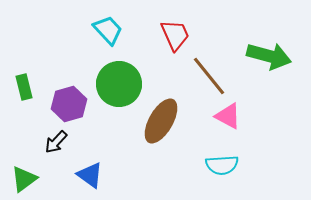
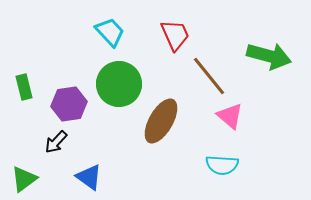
cyan trapezoid: moved 2 px right, 2 px down
purple hexagon: rotated 8 degrees clockwise
pink triangle: moved 2 px right; rotated 12 degrees clockwise
cyan semicircle: rotated 8 degrees clockwise
blue triangle: moved 1 px left, 2 px down
